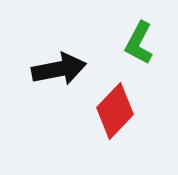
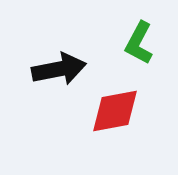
red diamond: rotated 36 degrees clockwise
